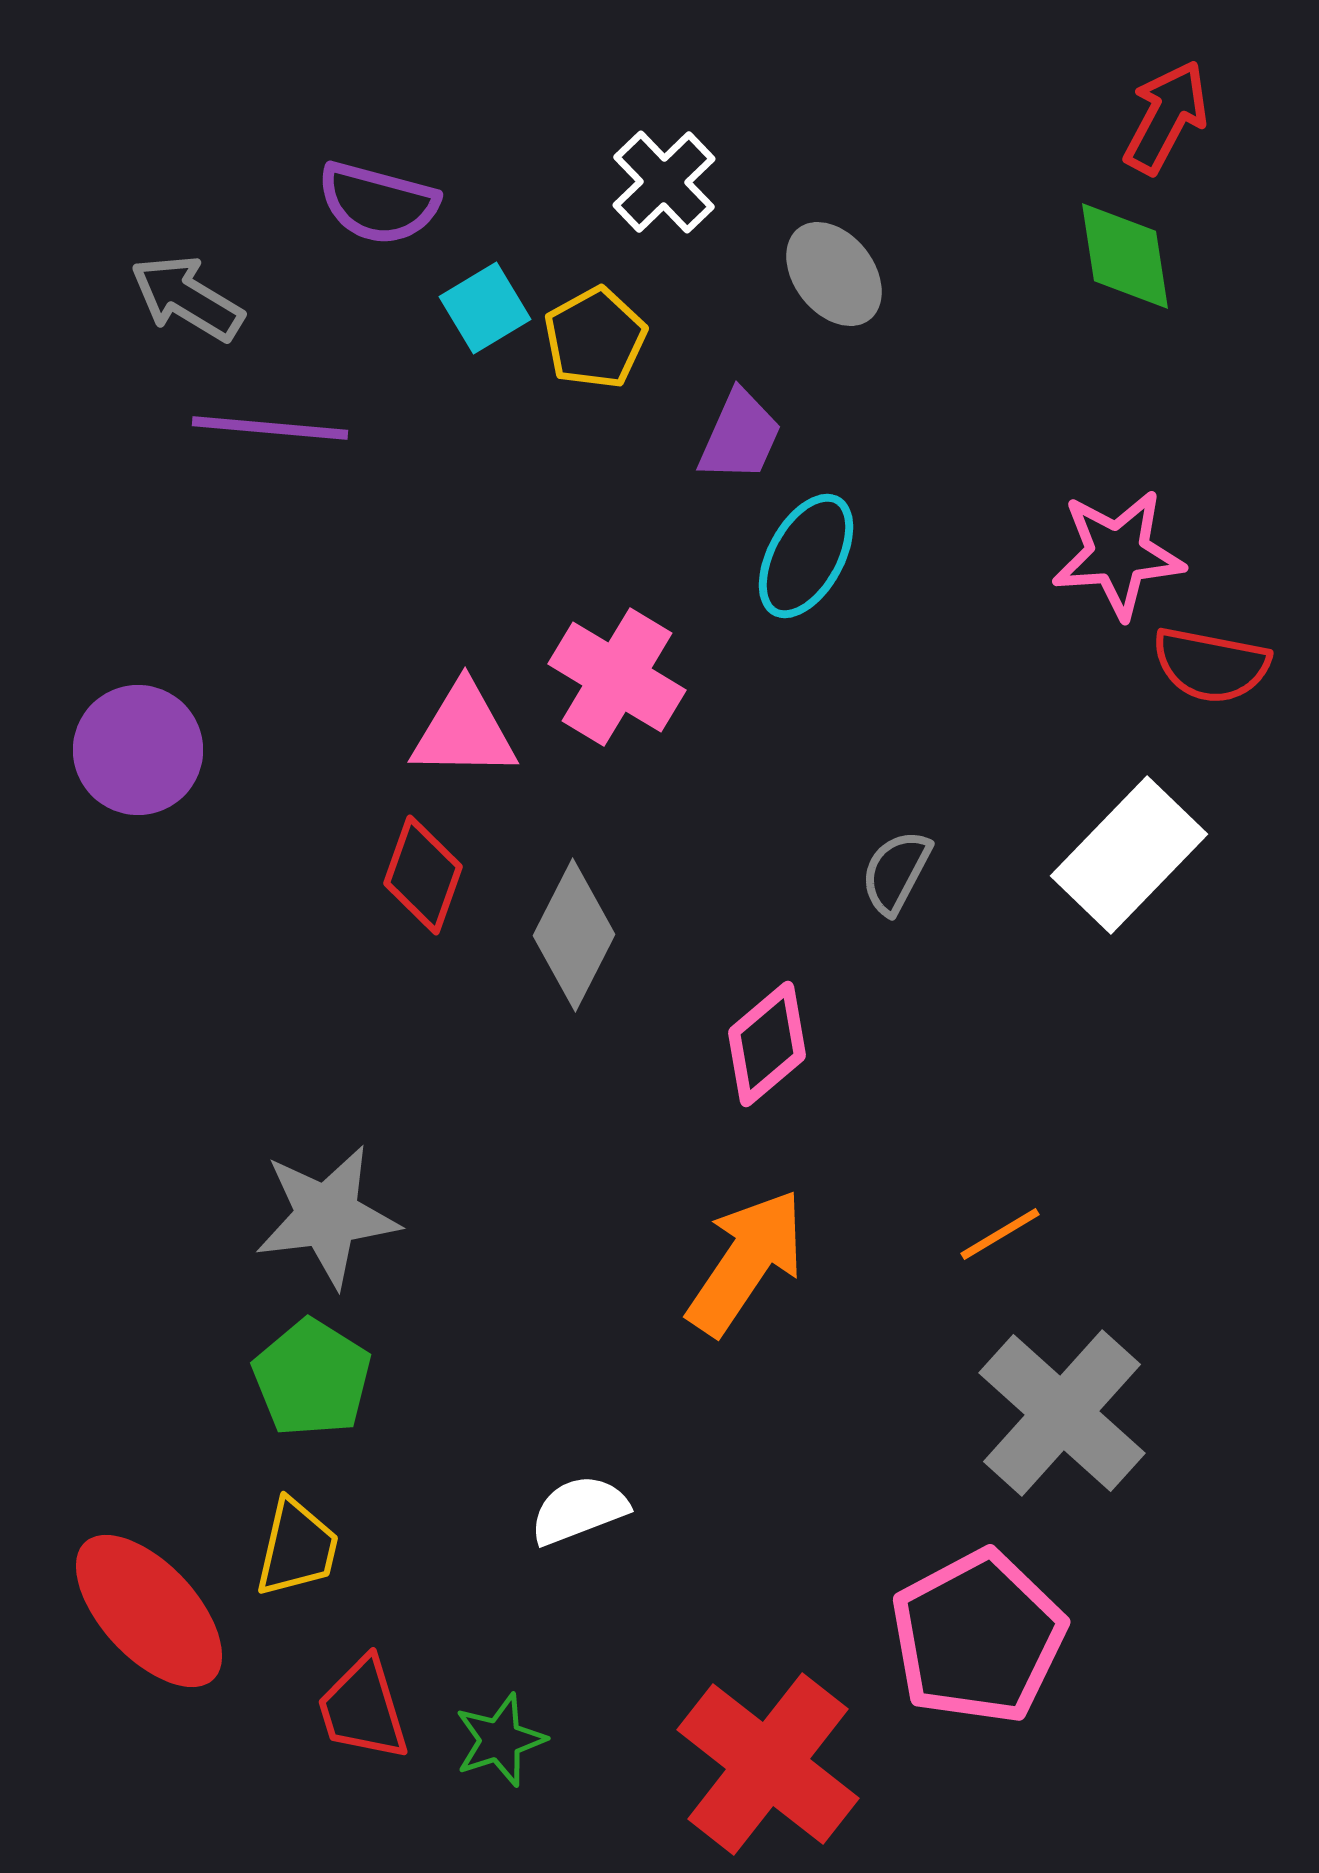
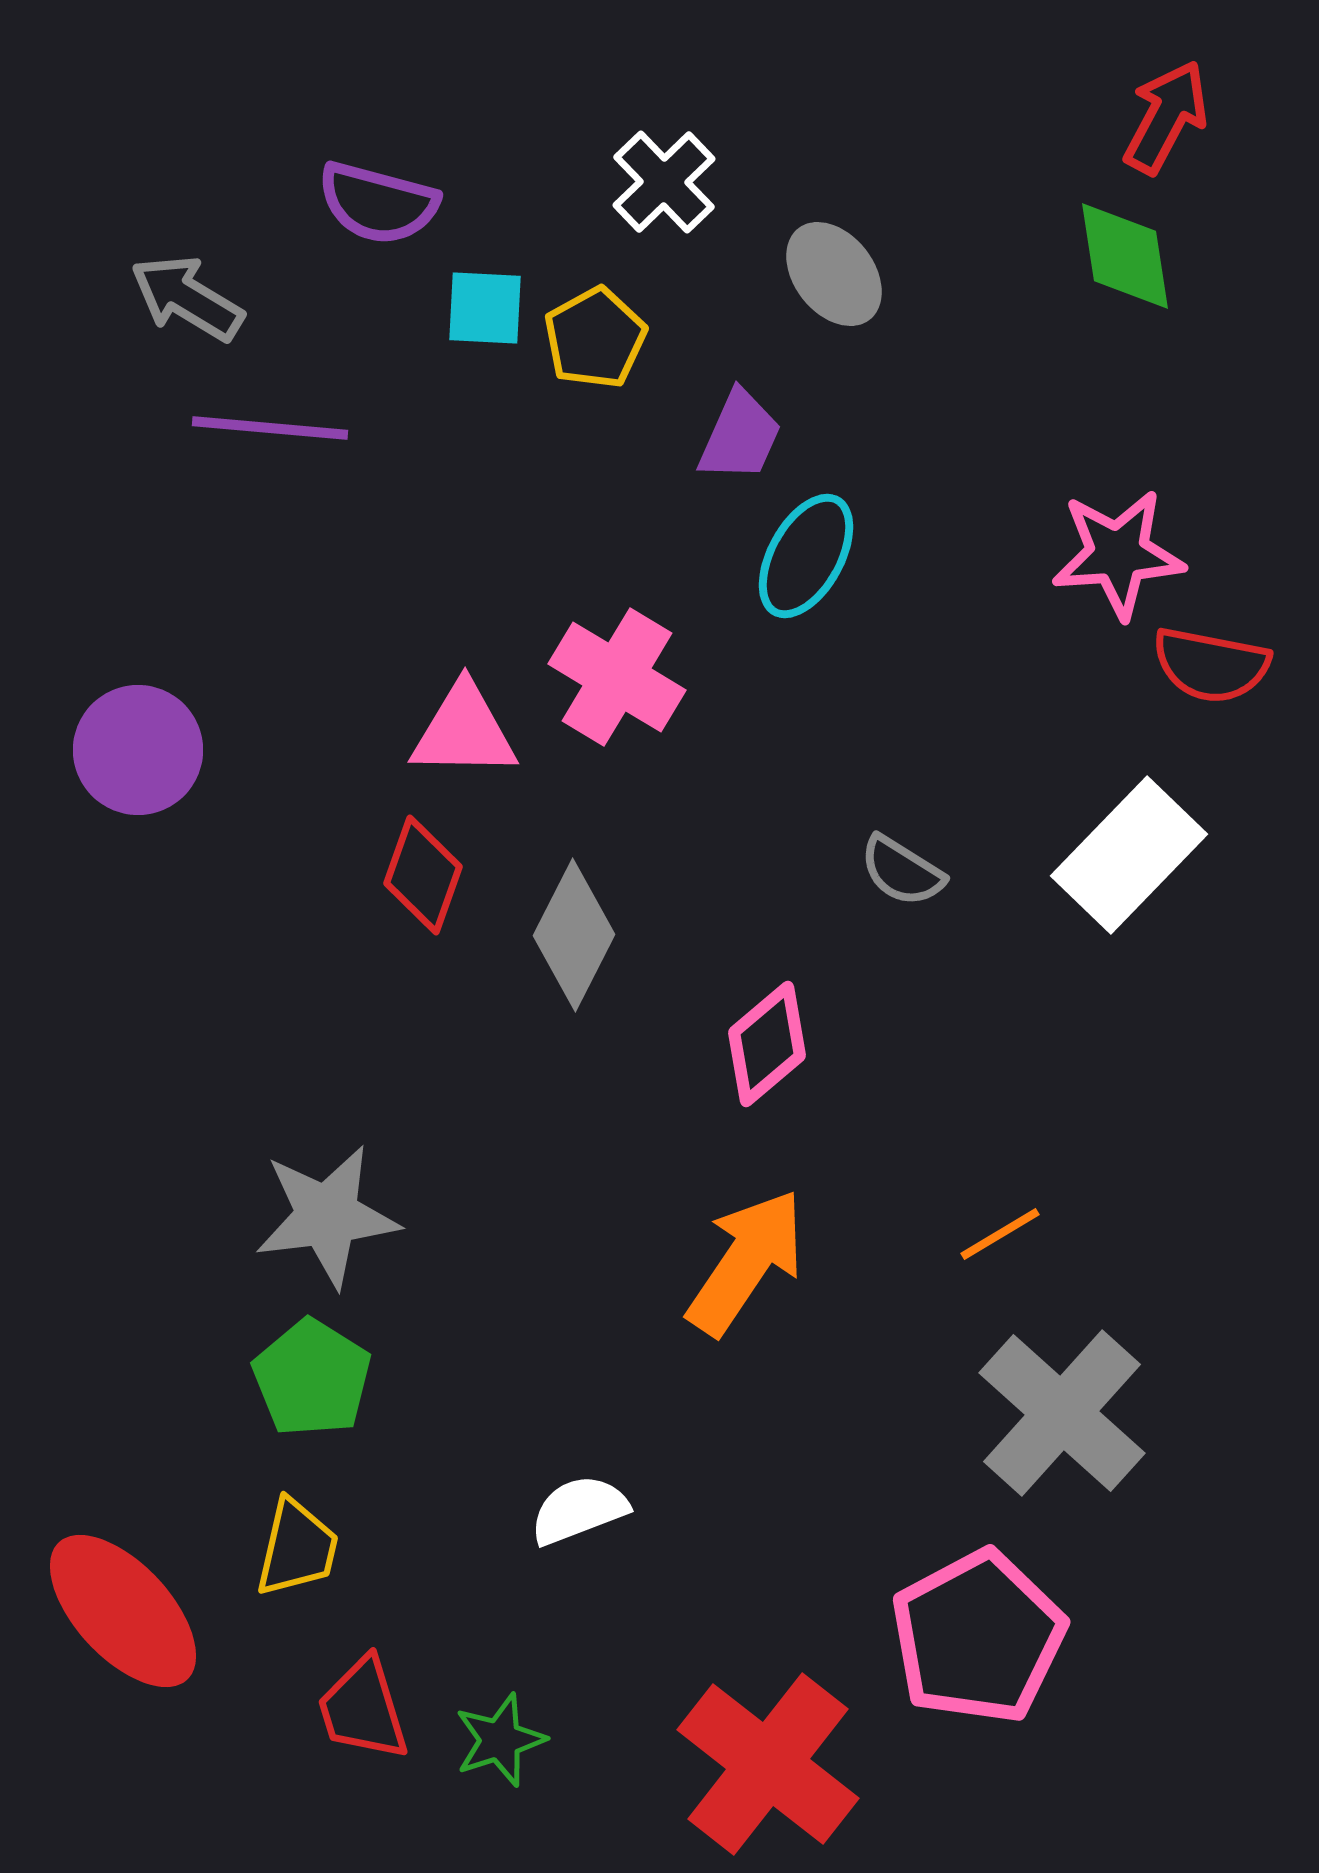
cyan square: rotated 34 degrees clockwise
gray semicircle: moved 6 px right, 1 px up; rotated 86 degrees counterclockwise
red ellipse: moved 26 px left
